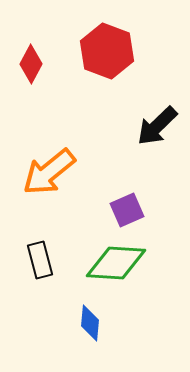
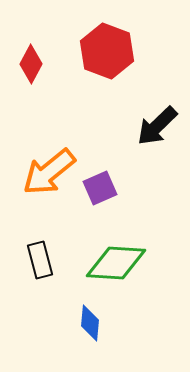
purple square: moved 27 px left, 22 px up
